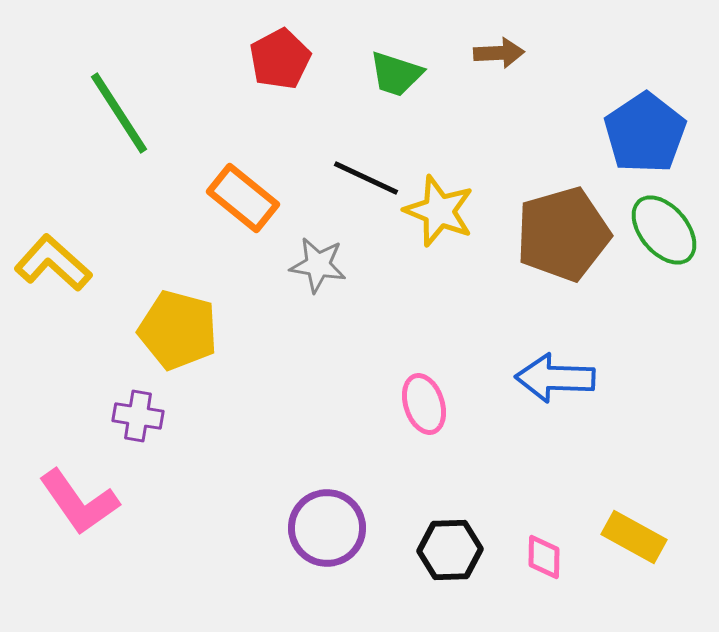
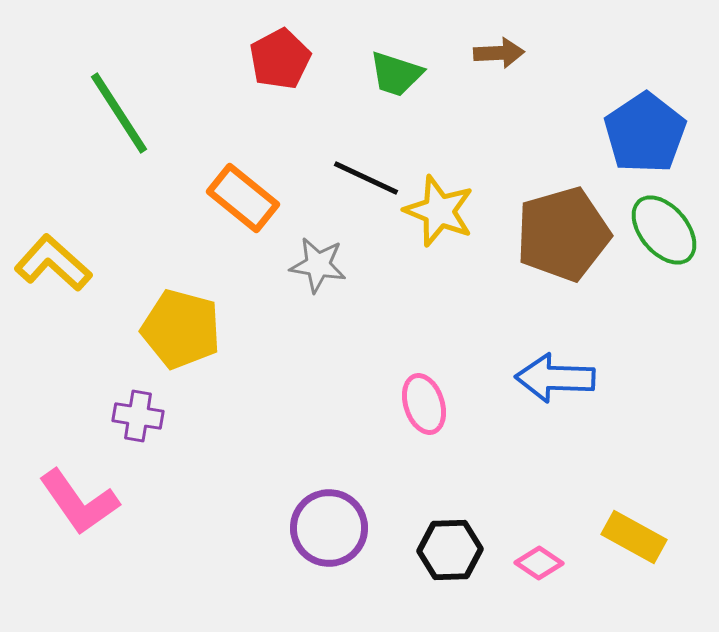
yellow pentagon: moved 3 px right, 1 px up
purple circle: moved 2 px right
pink diamond: moved 5 px left, 6 px down; rotated 57 degrees counterclockwise
